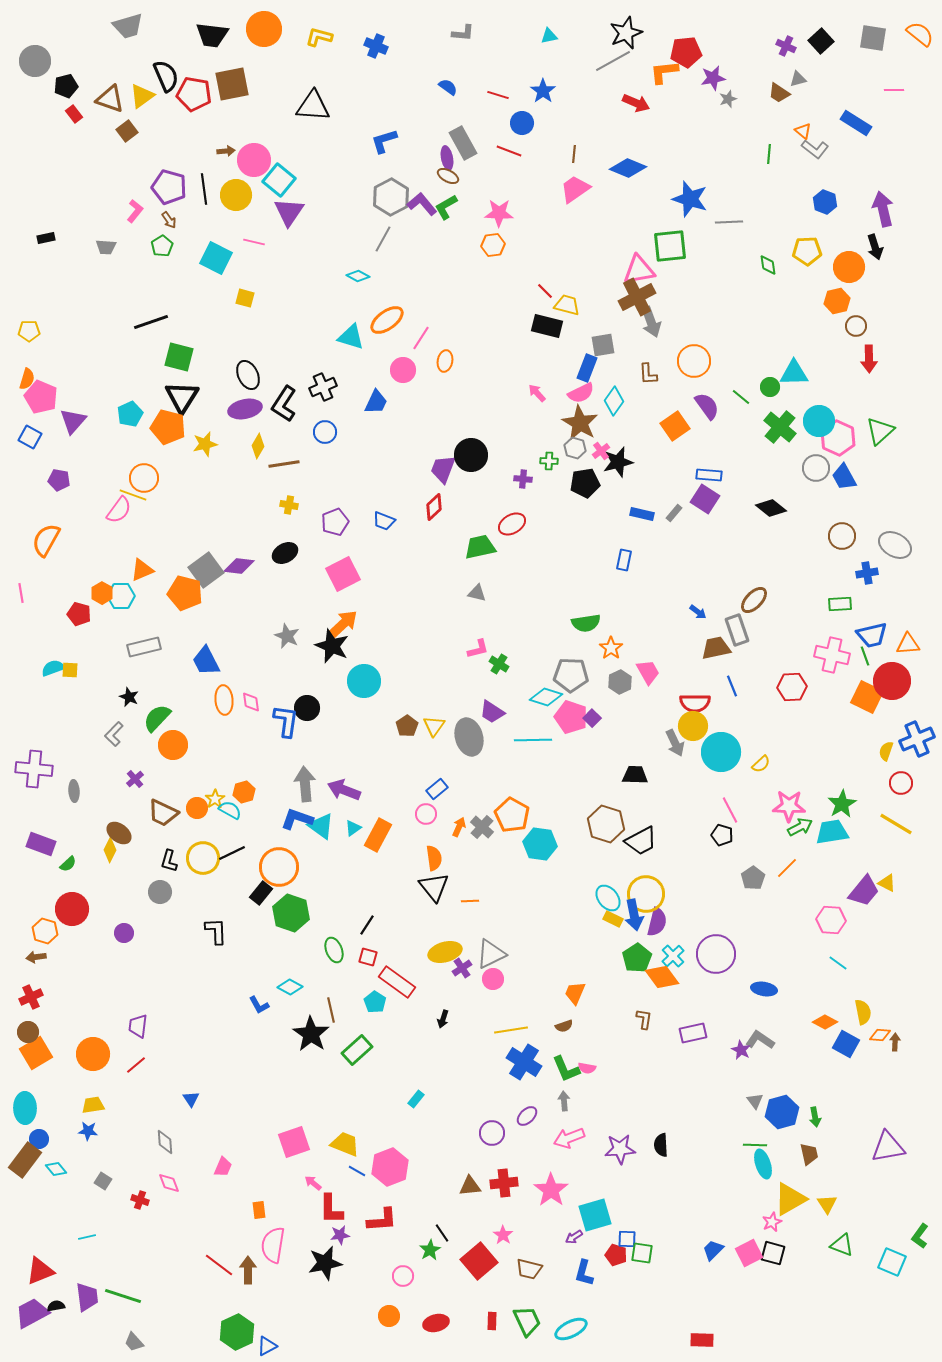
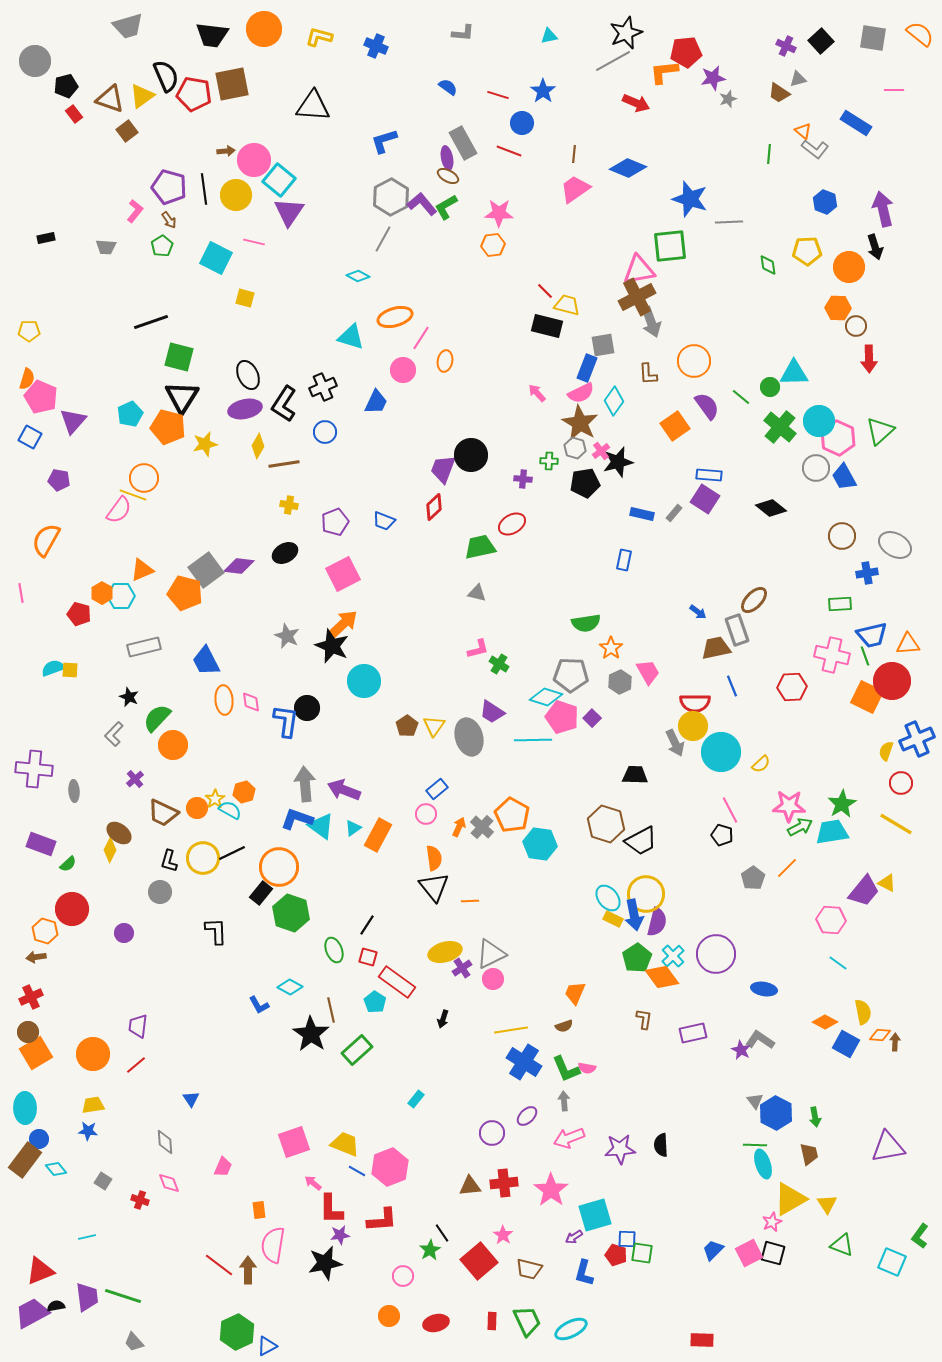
orange hexagon at (837, 301): moved 1 px right, 7 px down; rotated 15 degrees clockwise
orange ellipse at (387, 320): moved 8 px right, 3 px up; rotated 20 degrees clockwise
pink pentagon at (571, 717): moved 9 px left
blue hexagon at (782, 1112): moved 6 px left, 1 px down; rotated 16 degrees counterclockwise
